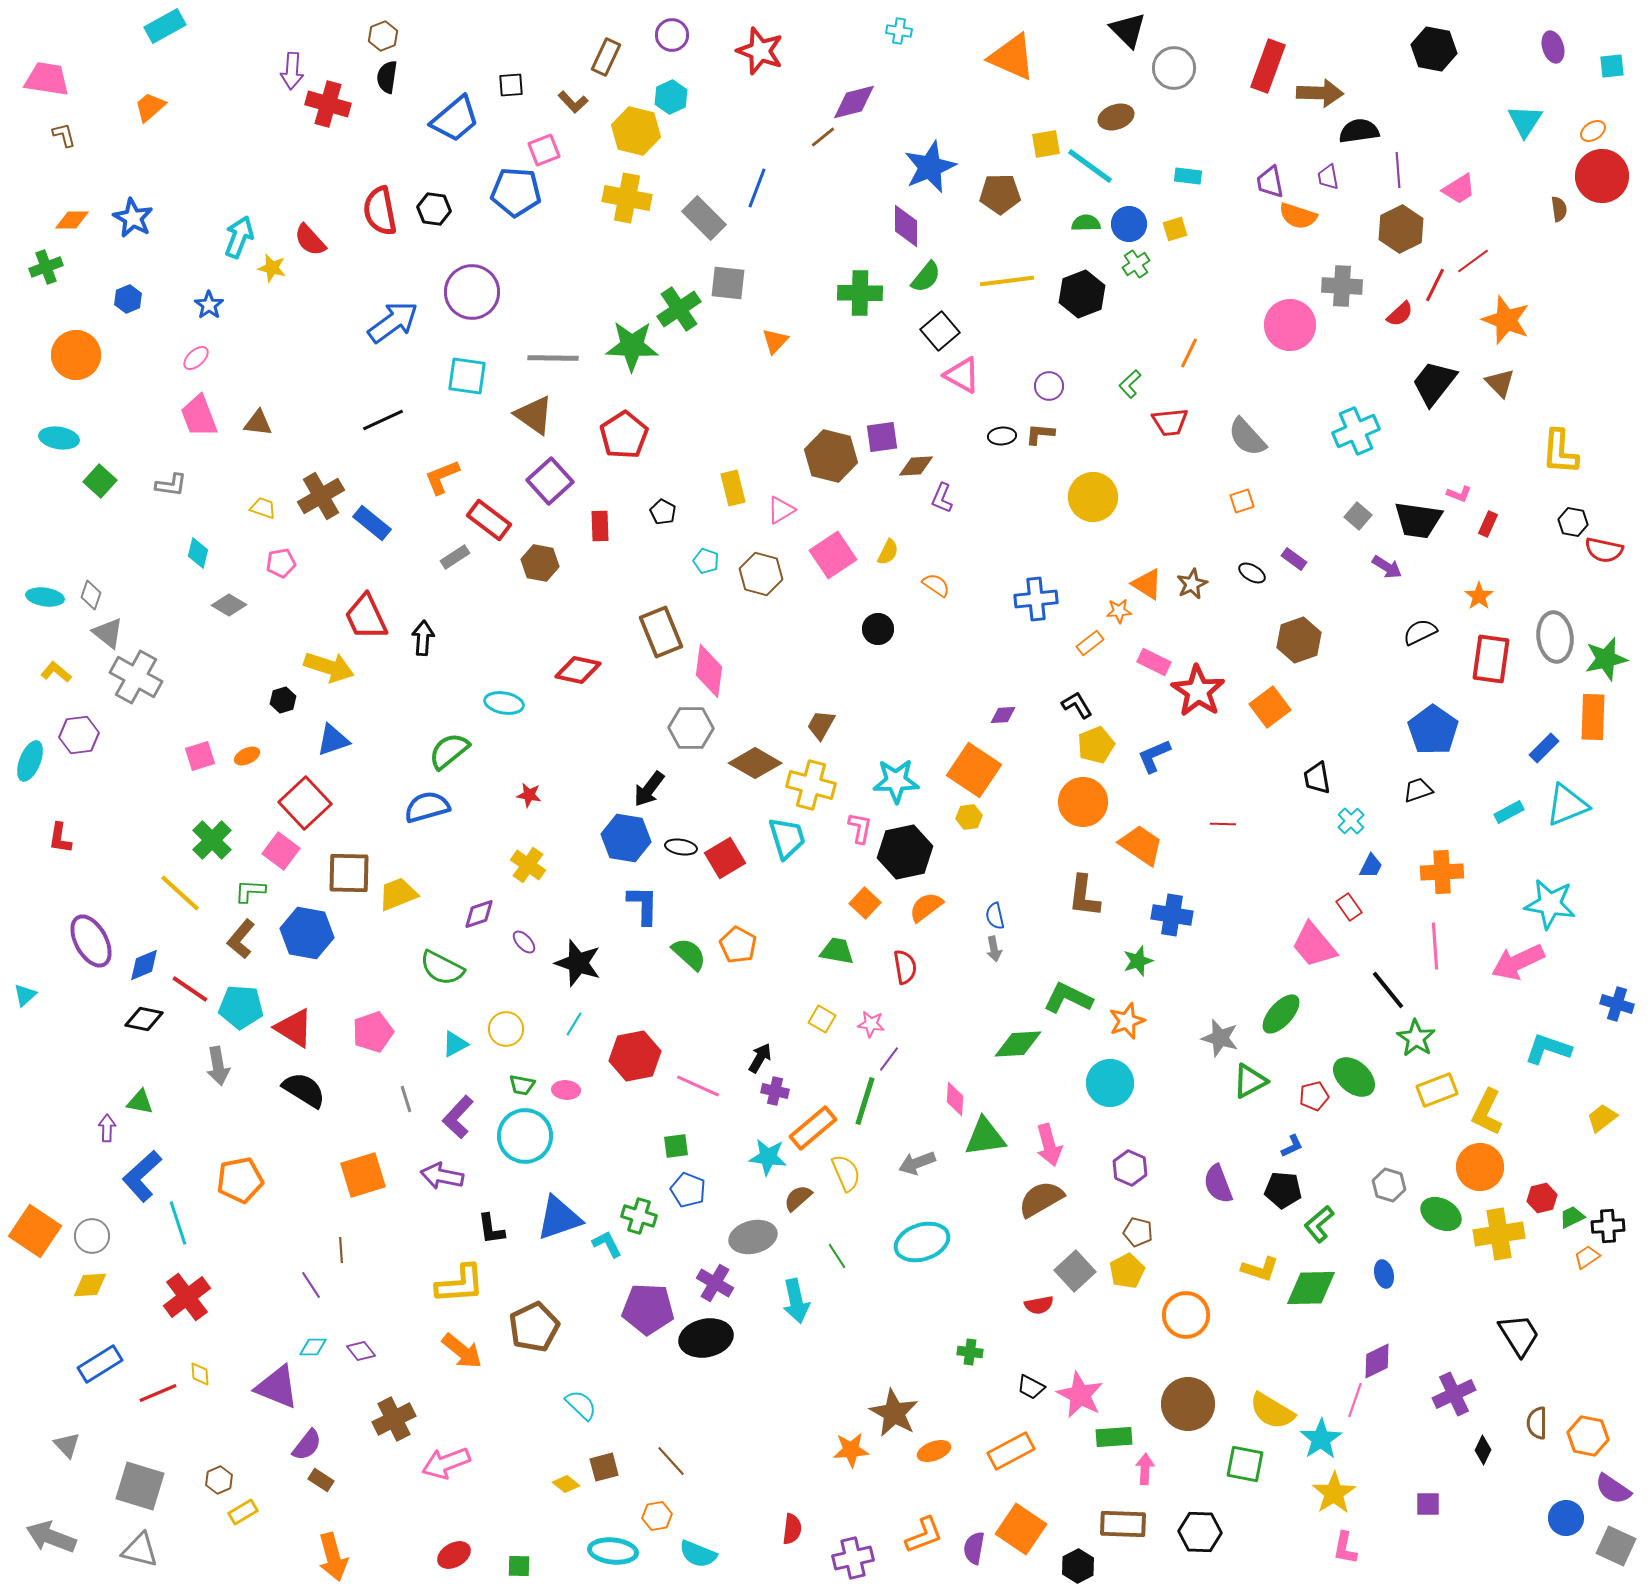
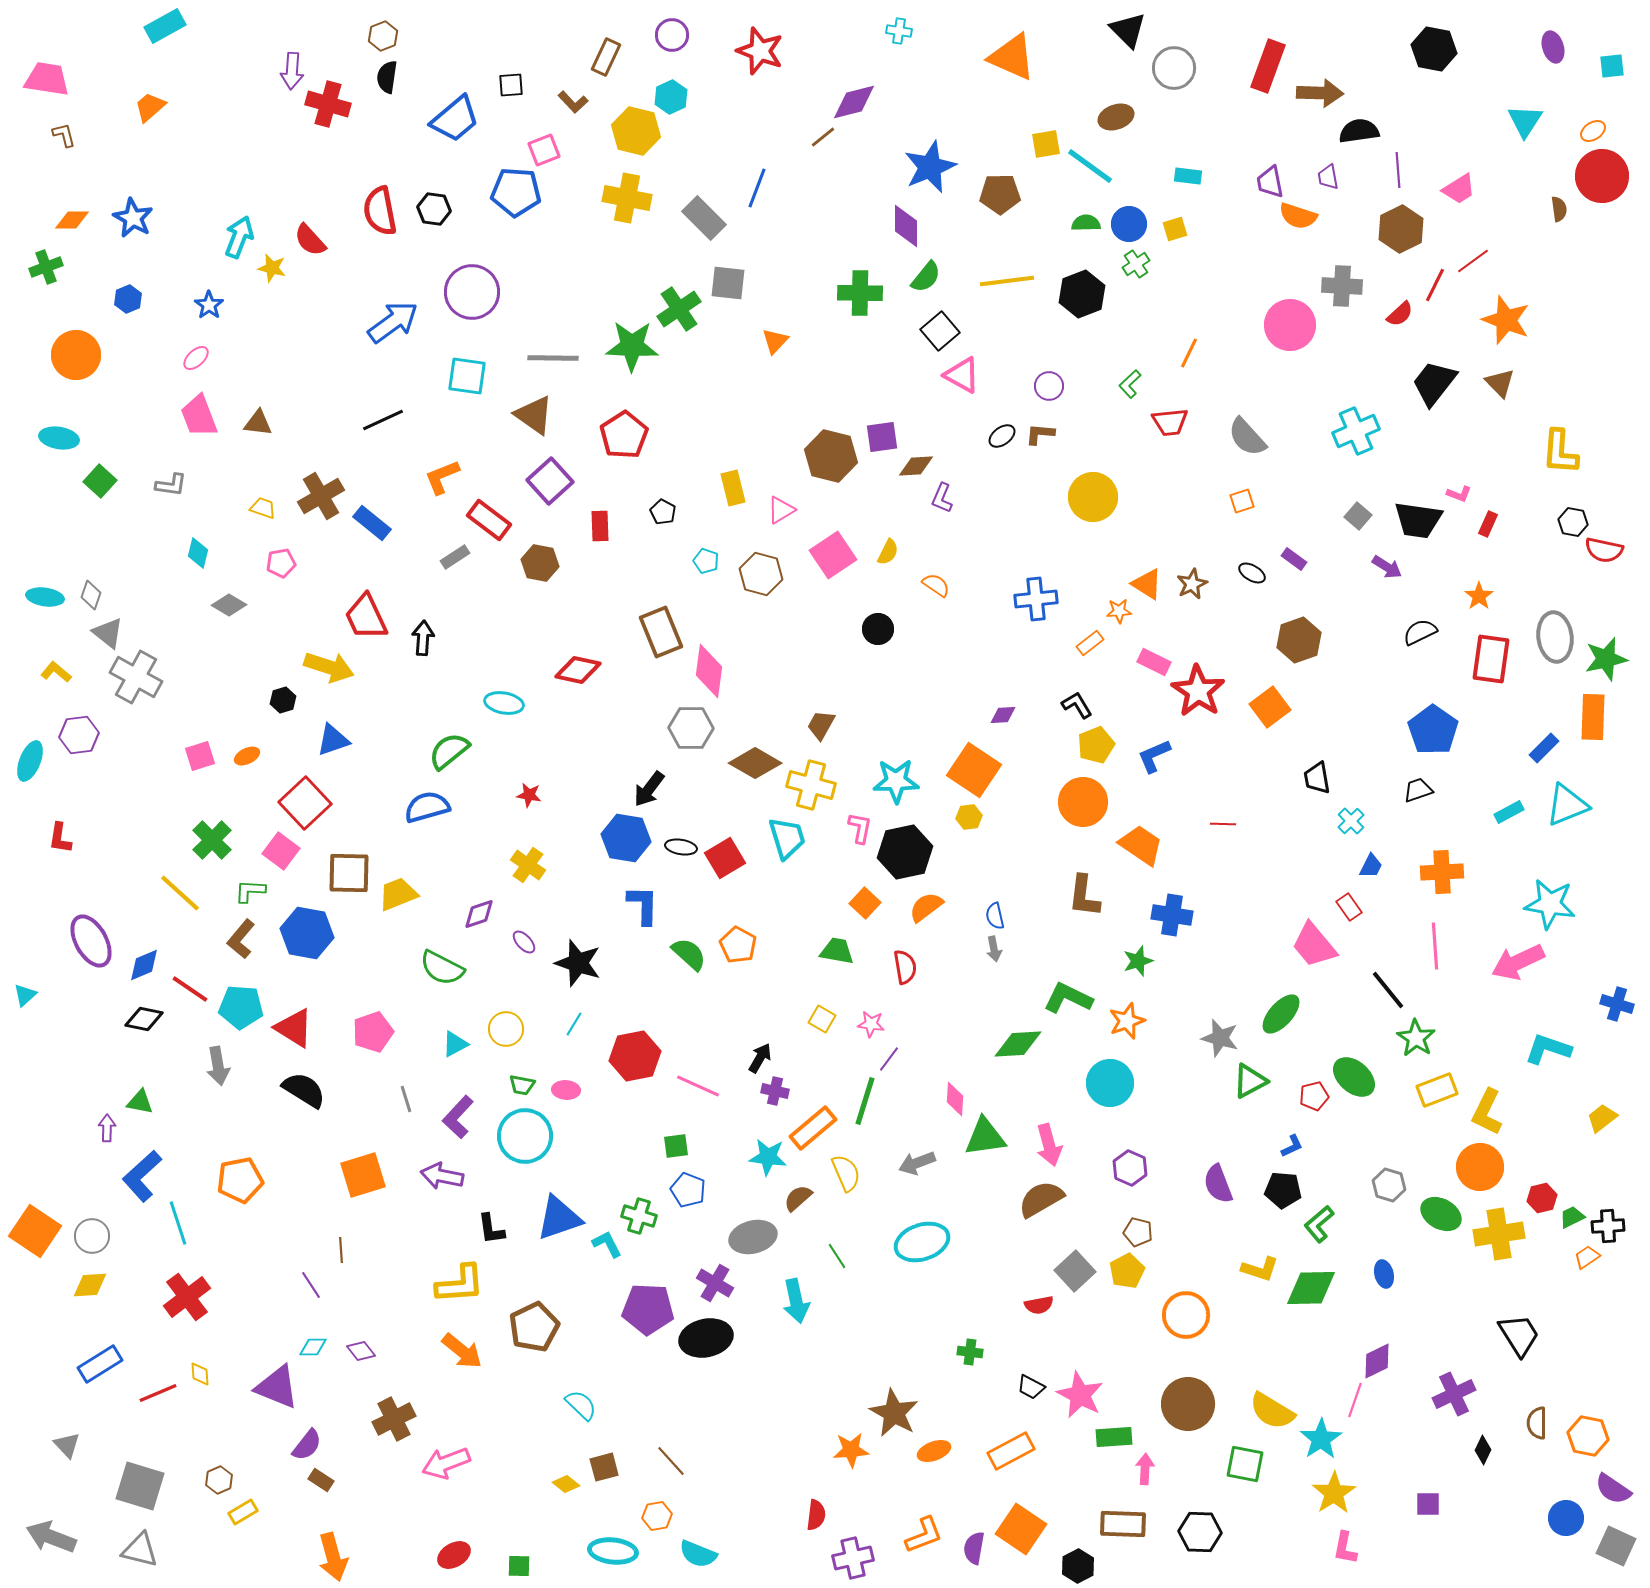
black ellipse at (1002, 436): rotated 32 degrees counterclockwise
red semicircle at (792, 1529): moved 24 px right, 14 px up
